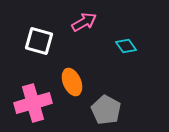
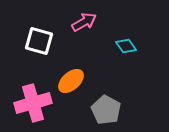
orange ellipse: moved 1 px left, 1 px up; rotated 72 degrees clockwise
